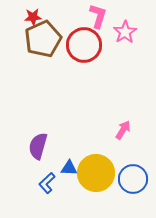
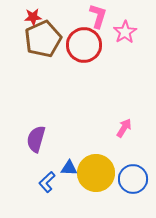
pink arrow: moved 1 px right, 2 px up
purple semicircle: moved 2 px left, 7 px up
blue L-shape: moved 1 px up
